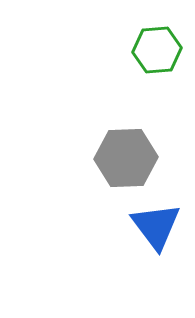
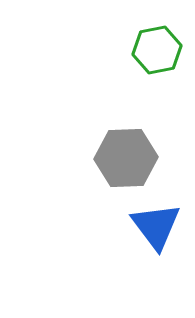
green hexagon: rotated 6 degrees counterclockwise
